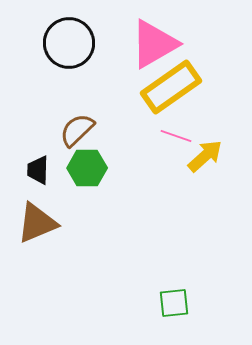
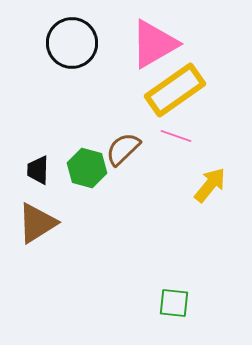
black circle: moved 3 px right
yellow rectangle: moved 4 px right, 3 px down
brown semicircle: moved 46 px right, 19 px down
yellow arrow: moved 5 px right, 29 px down; rotated 9 degrees counterclockwise
green hexagon: rotated 15 degrees clockwise
brown triangle: rotated 9 degrees counterclockwise
green square: rotated 12 degrees clockwise
